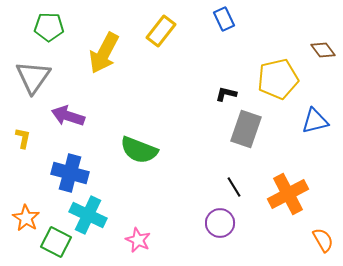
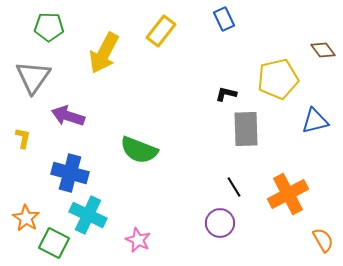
gray rectangle: rotated 21 degrees counterclockwise
green square: moved 2 px left, 1 px down
